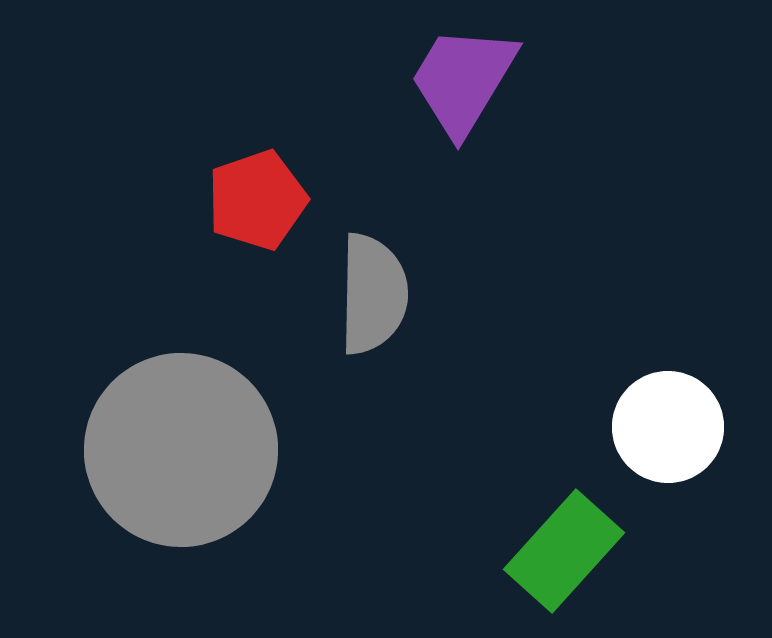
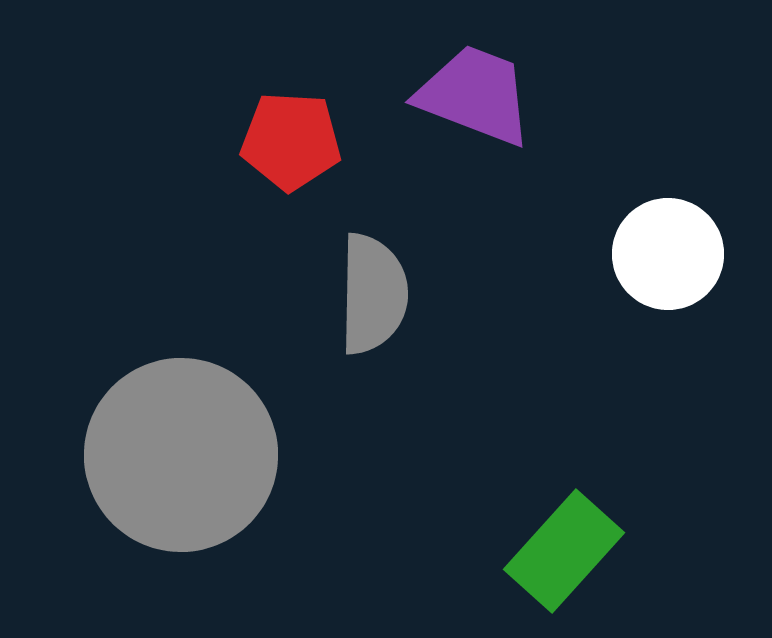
purple trapezoid: moved 12 px right, 15 px down; rotated 80 degrees clockwise
red pentagon: moved 34 px right, 59 px up; rotated 22 degrees clockwise
white circle: moved 173 px up
gray circle: moved 5 px down
